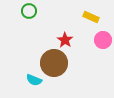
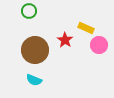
yellow rectangle: moved 5 px left, 11 px down
pink circle: moved 4 px left, 5 px down
brown circle: moved 19 px left, 13 px up
